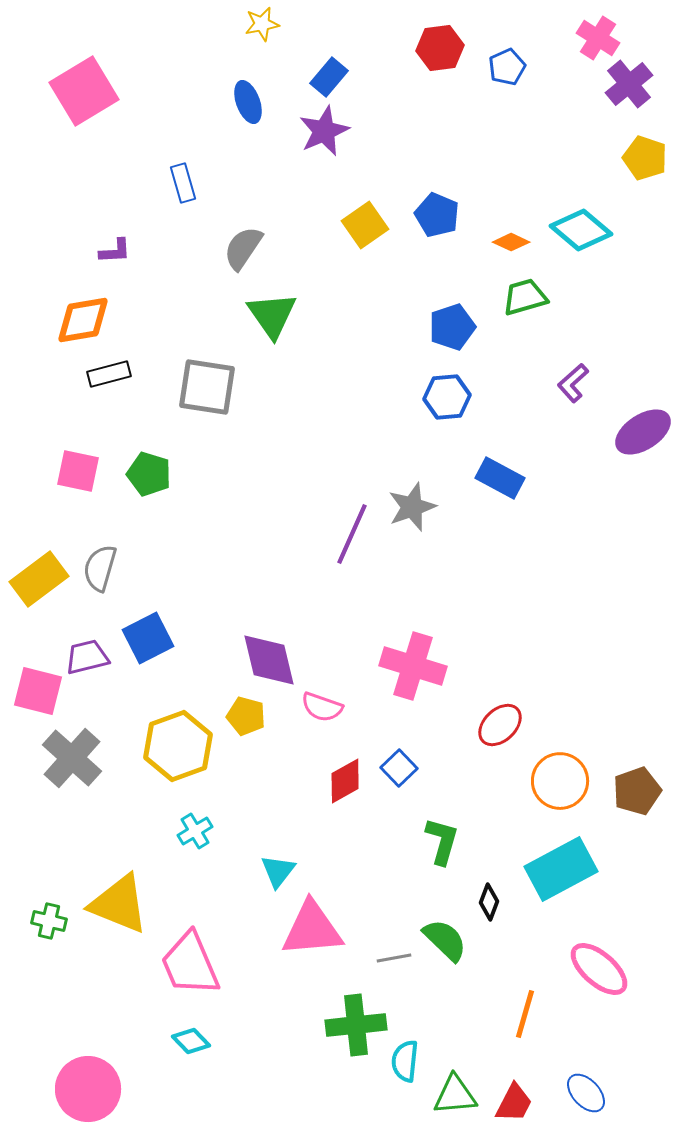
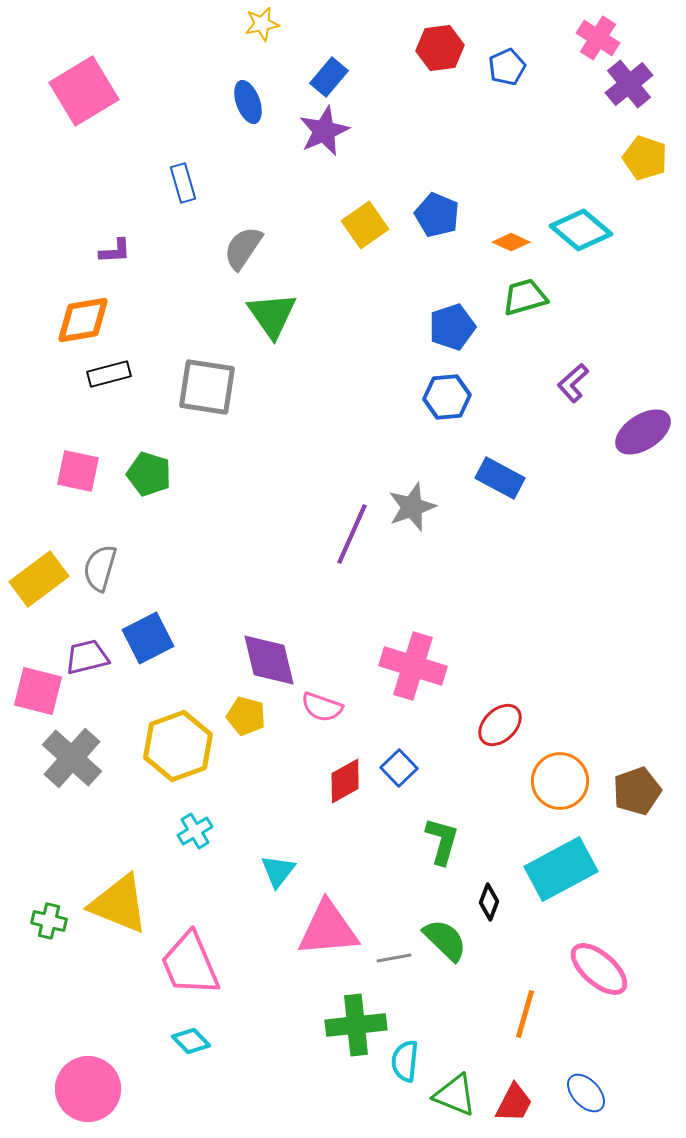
pink triangle at (312, 929): moved 16 px right
green triangle at (455, 1095): rotated 27 degrees clockwise
